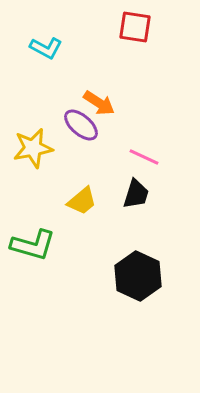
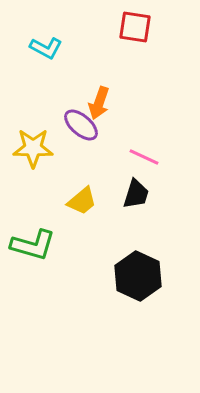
orange arrow: rotated 76 degrees clockwise
yellow star: rotated 12 degrees clockwise
